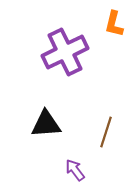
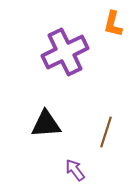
orange L-shape: moved 1 px left
